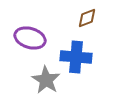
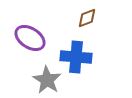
purple ellipse: rotated 16 degrees clockwise
gray star: moved 1 px right
